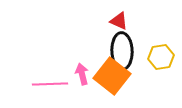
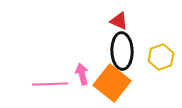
yellow hexagon: rotated 10 degrees counterclockwise
orange square: moved 7 px down
